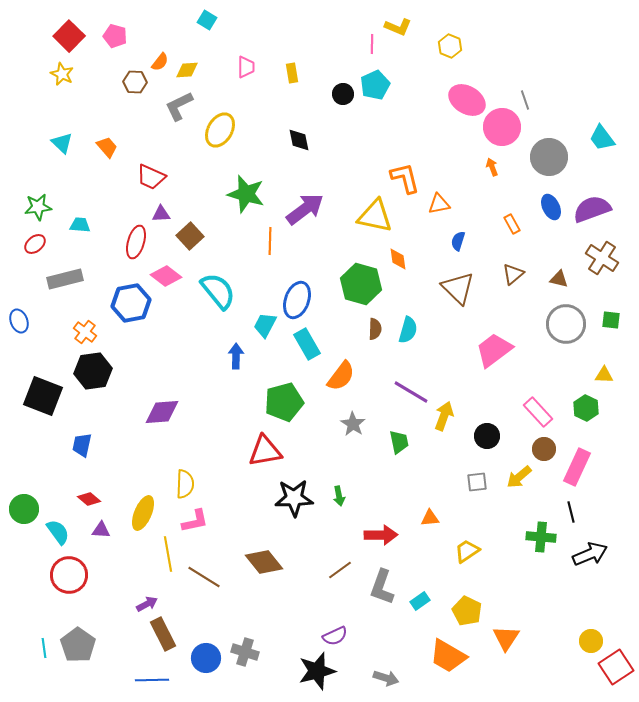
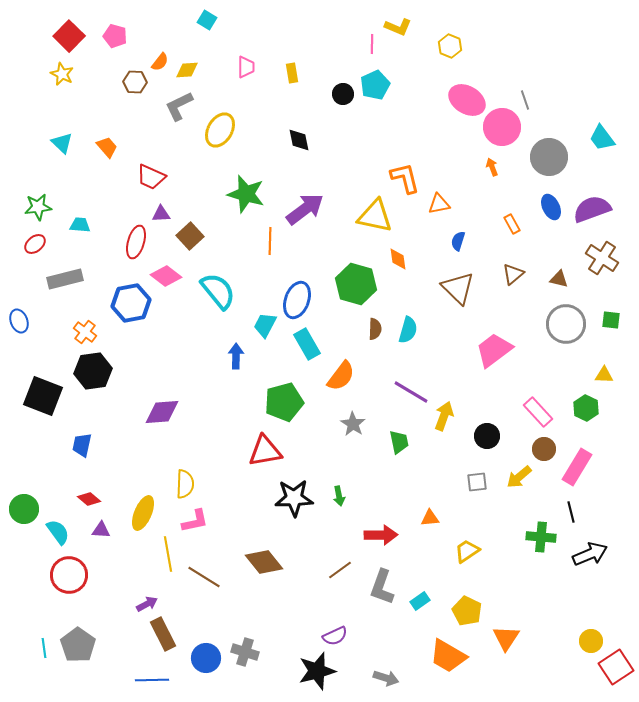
green hexagon at (361, 284): moved 5 px left
pink rectangle at (577, 467): rotated 6 degrees clockwise
